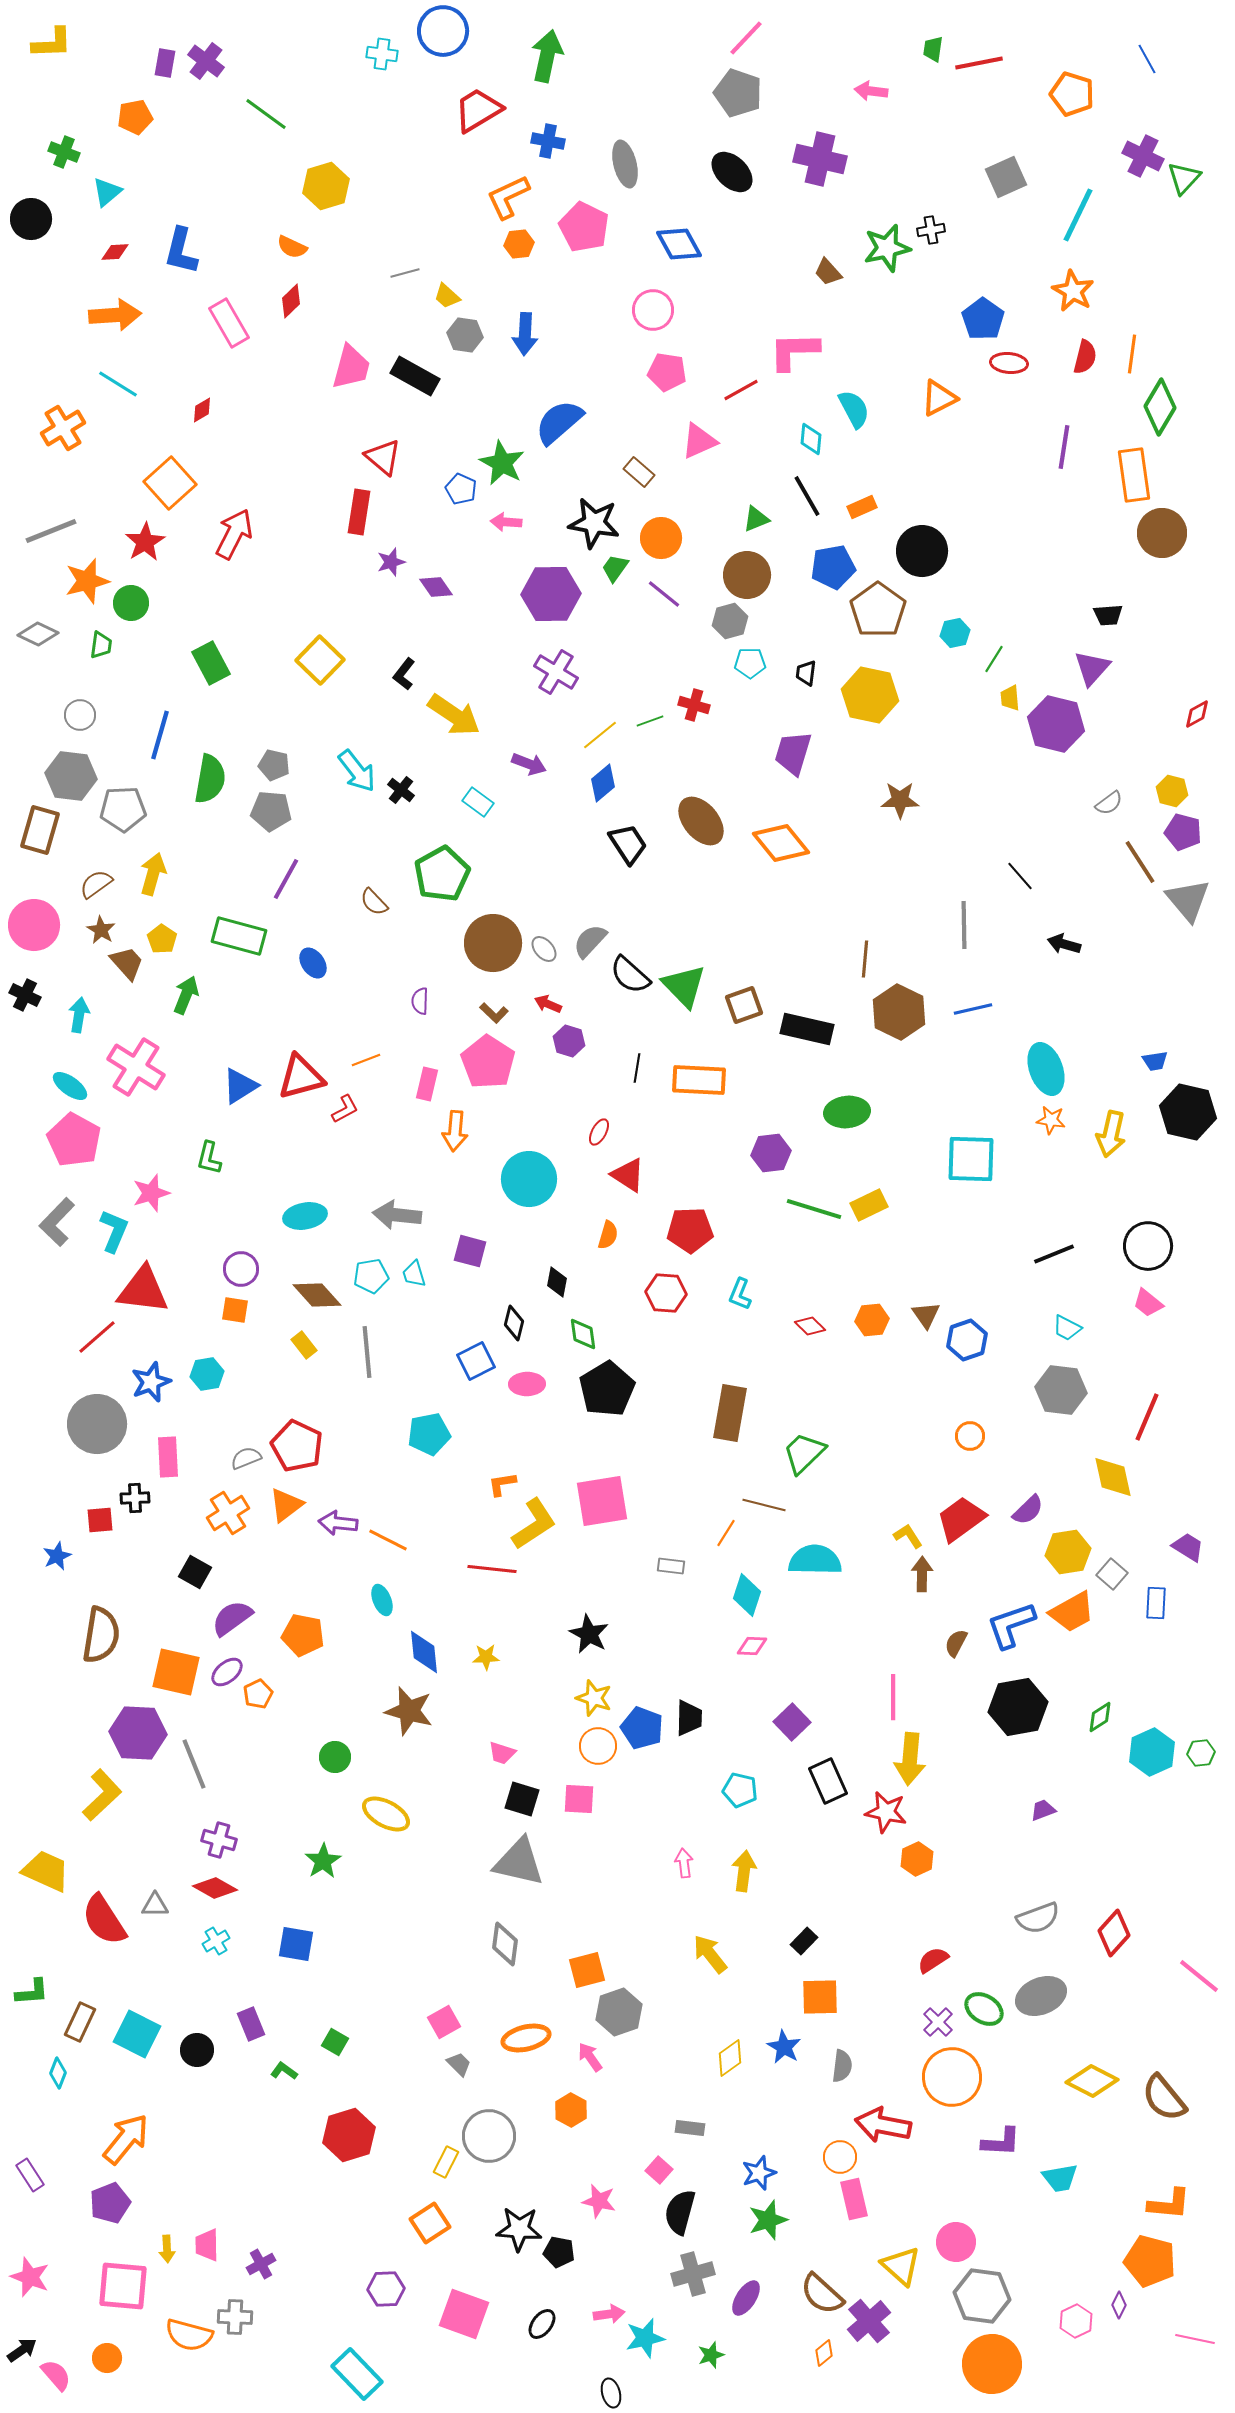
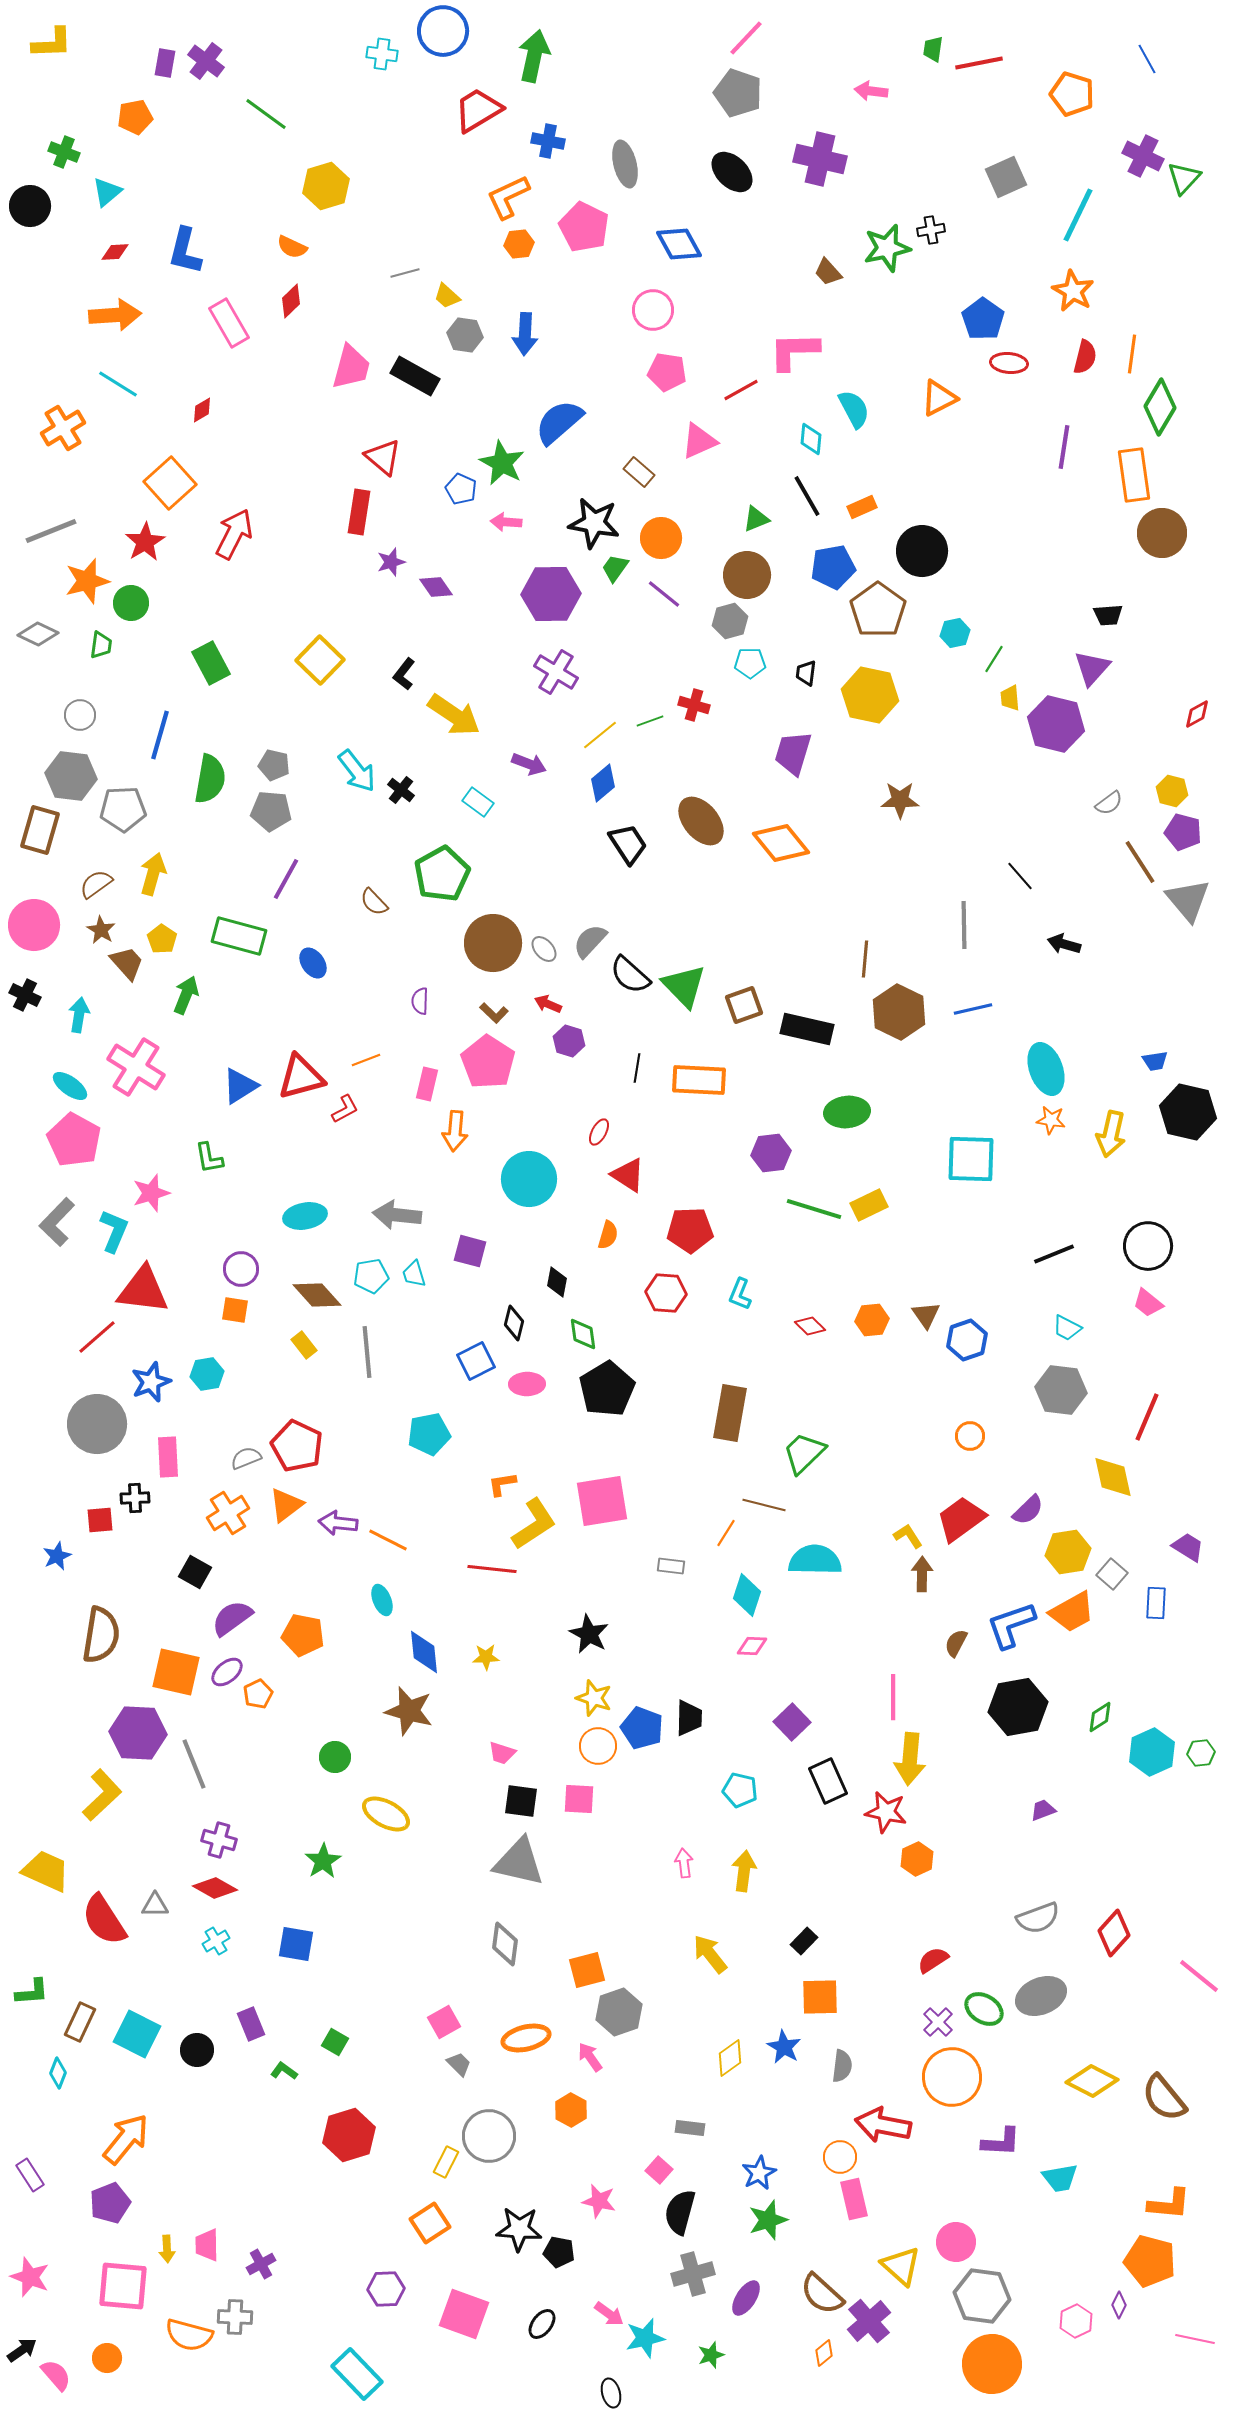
green arrow at (547, 56): moved 13 px left
black circle at (31, 219): moved 1 px left, 13 px up
blue L-shape at (181, 251): moved 4 px right
green L-shape at (209, 1158): rotated 24 degrees counterclockwise
black square at (522, 1799): moved 1 px left, 2 px down; rotated 9 degrees counterclockwise
blue star at (759, 2173): rotated 8 degrees counterclockwise
pink arrow at (609, 2314): rotated 44 degrees clockwise
